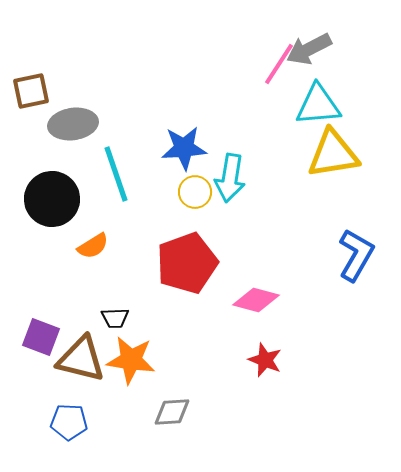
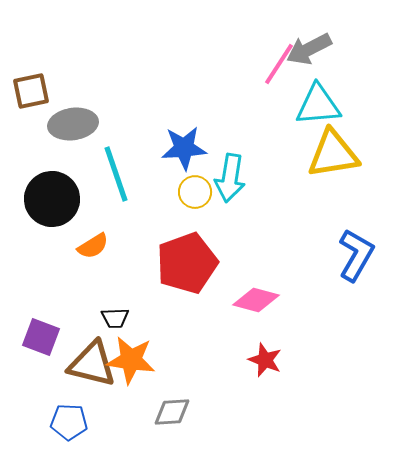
brown triangle: moved 11 px right, 5 px down
